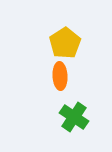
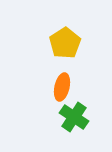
orange ellipse: moved 2 px right, 11 px down; rotated 16 degrees clockwise
